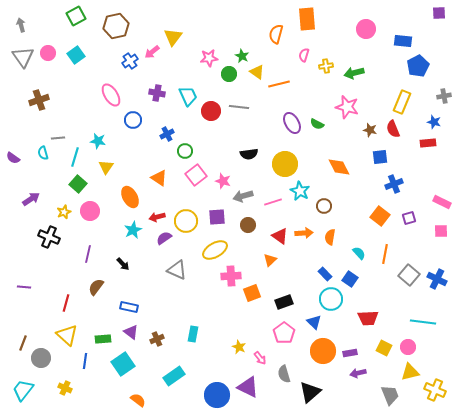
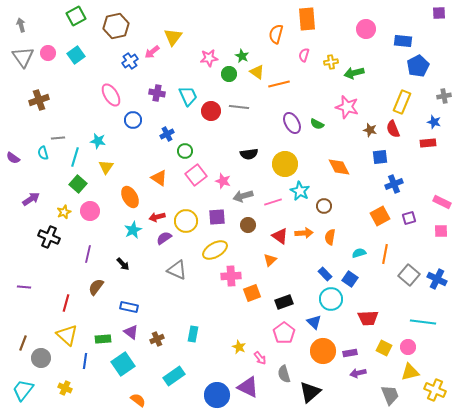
yellow cross at (326, 66): moved 5 px right, 4 px up
orange square at (380, 216): rotated 24 degrees clockwise
cyan semicircle at (359, 253): rotated 64 degrees counterclockwise
